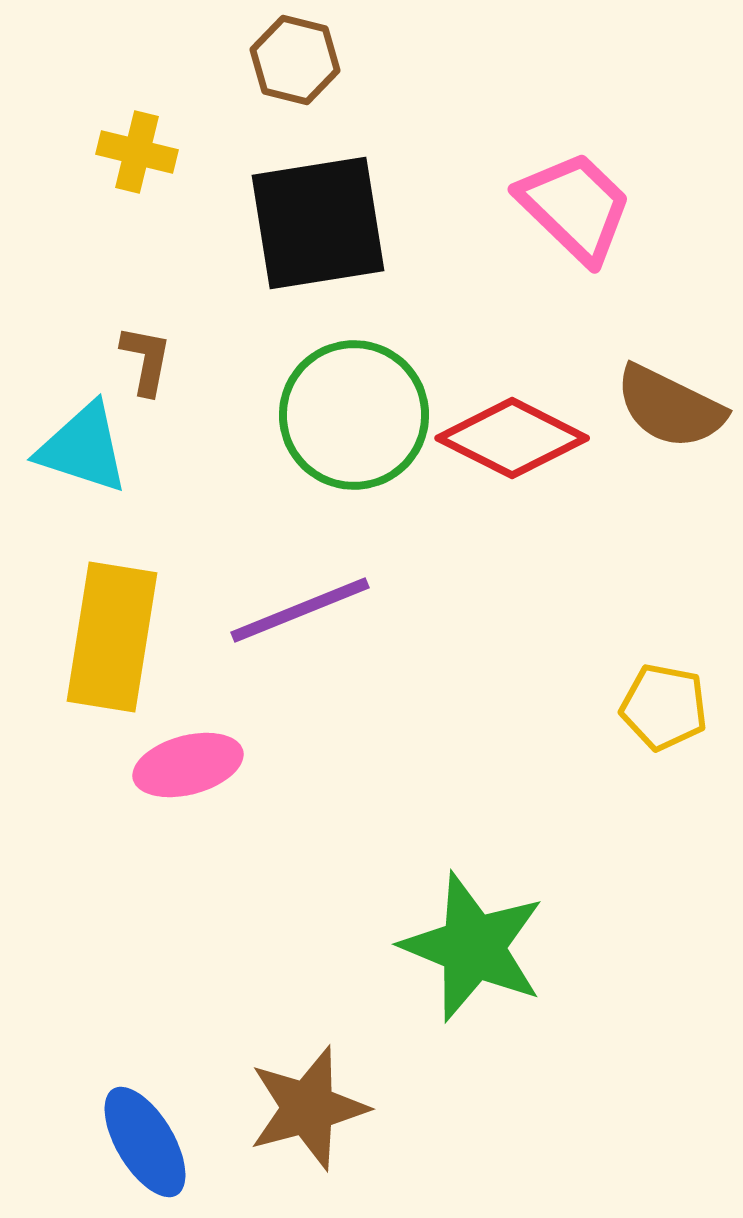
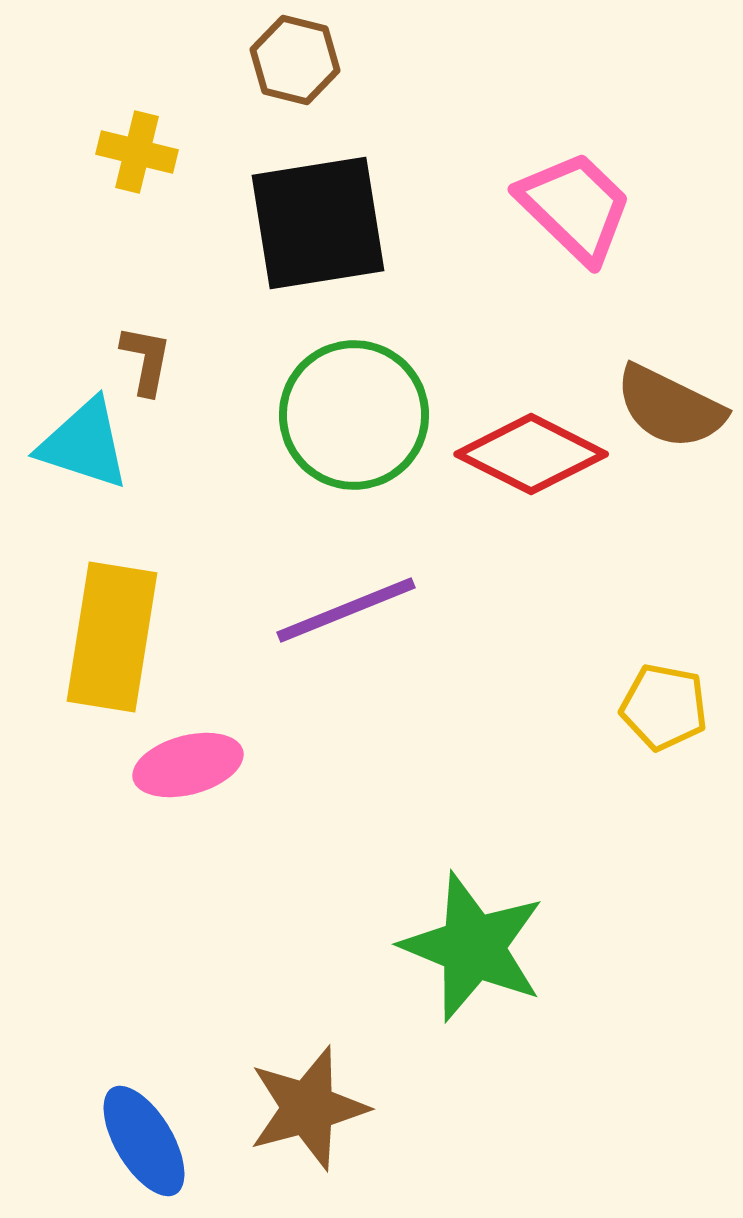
red diamond: moved 19 px right, 16 px down
cyan triangle: moved 1 px right, 4 px up
purple line: moved 46 px right
blue ellipse: moved 1 px left, 1 px up
